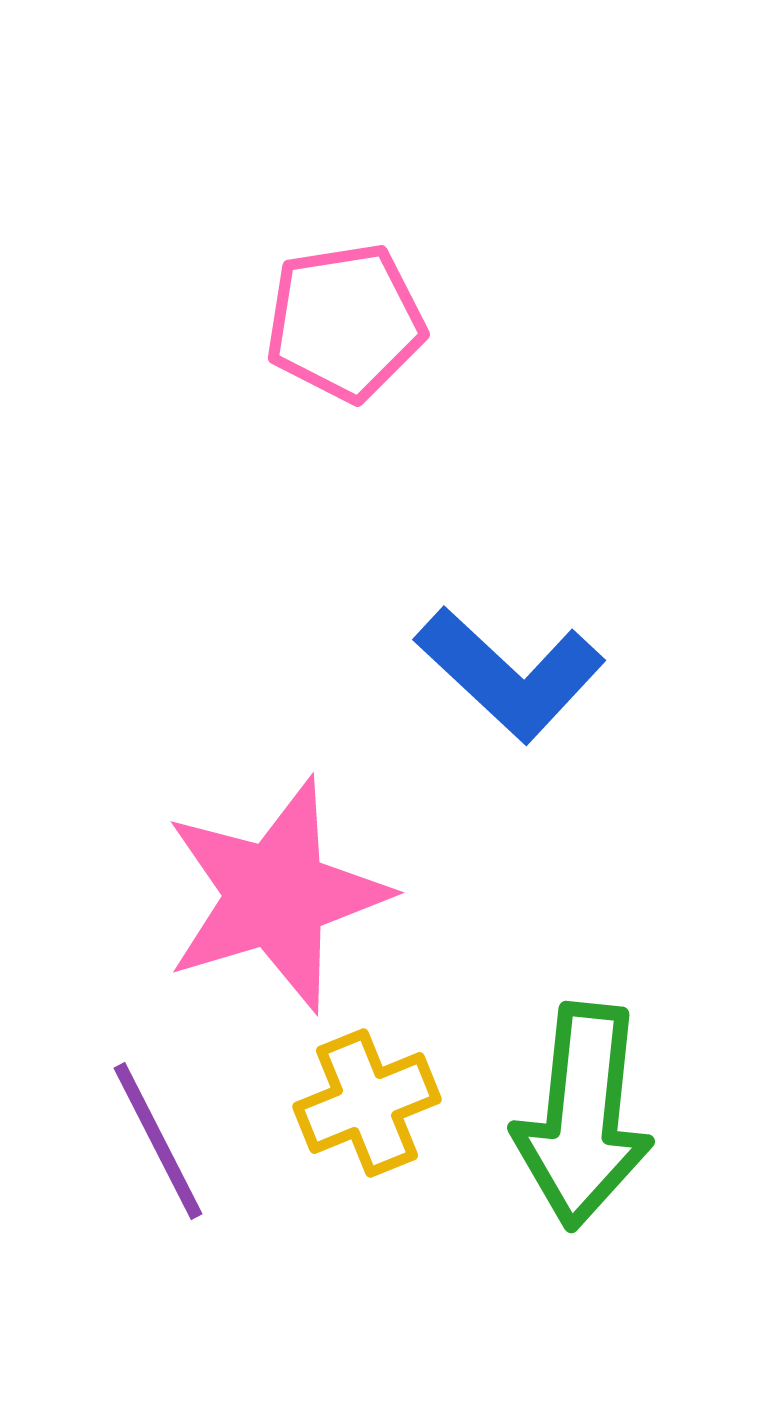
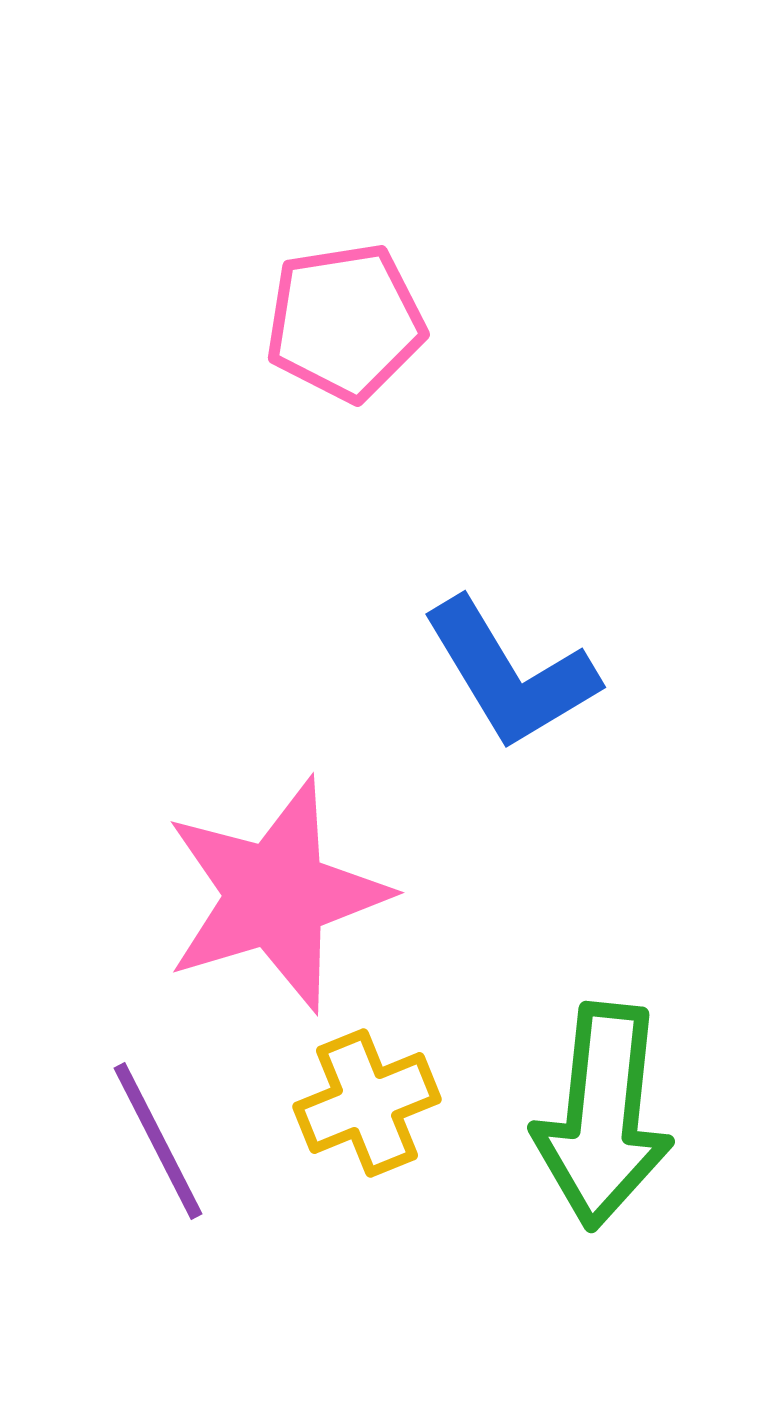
blue L-shape: rotated 16 degrees clockwise
green arrow: moved 20 px right
